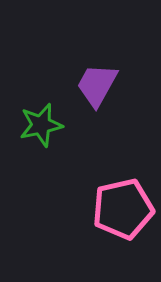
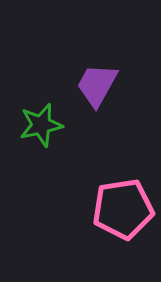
pink pentagon: rotated 4 degrees clockwise
